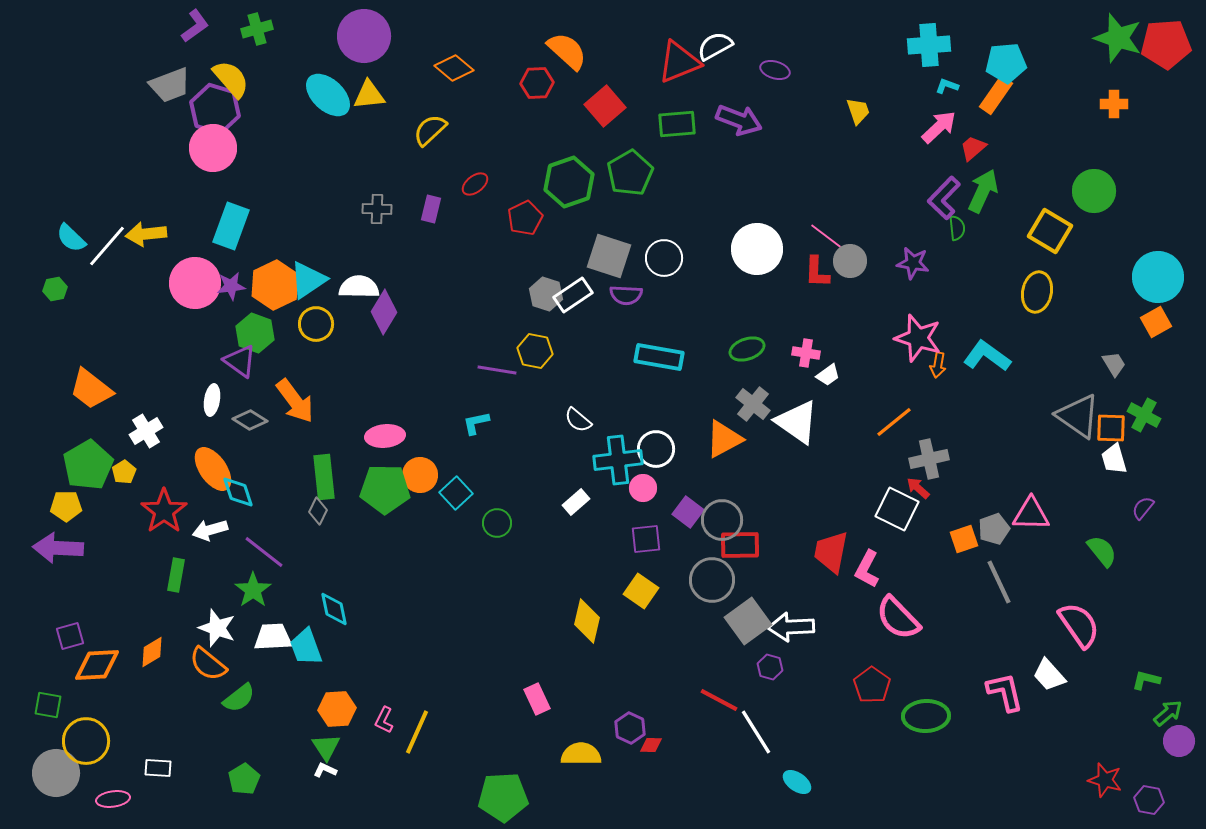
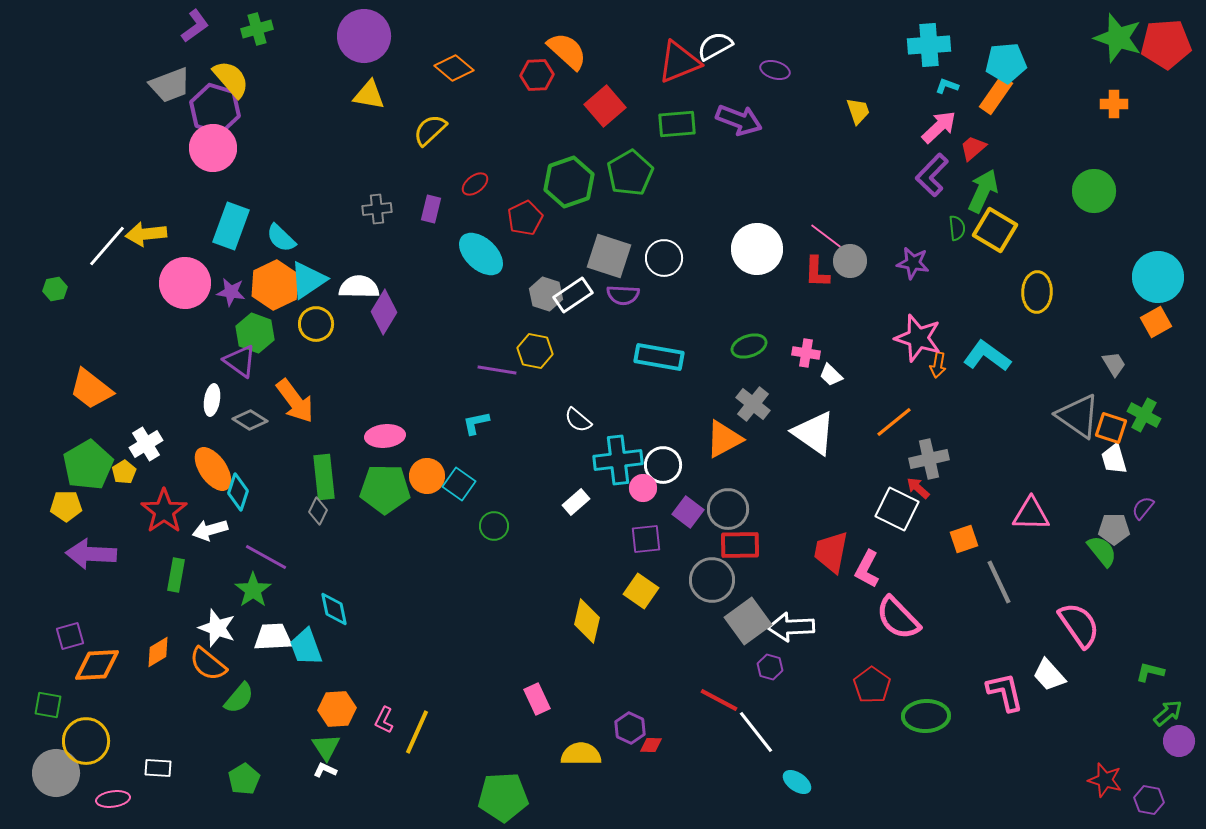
red hexagon at (537, 83): moved 8 px up
cyan ellipse at (328, 95): moved 153 px right, 159 px down
yellow triangle at (369, 95): rotated 16 degrees clockwise
purple L-shape at (944, 198): moved 12 px left, 23 px up
gray cross at (377, 209): rotated 8 degrees counterclockwise
yellow square at (1050, 231): moved 55 px left, 1 px up
cyan semicircle at (71, 238): moved 210 px right
pink circle at (195, 283): moved 10 px left
purple star at (231, 286): moved 6 px down; rotated 16 degrees clockwise
yellow ellipse at (1037, 292): rotated 9 degrees counterclockwise
purple semicircle at (626, 295): moved 3 px left
green ellipse at (747, 349): moved 2 px right, 3 px up
white trapezoid at (828, 375): moved 3 px right; rotated 80 degrees clockwise
white triangle at (797, 422): moved 17 px right, 11 px down
orange square at (1111, 428): rotated 16 degrees clockwise
white cross at (146, 431): moved 13 px down
white circle at (656, 449): moved 7 px right, 16 px down
orange circle at (420, 475): moved 7 px right, 1 px down
cyan diamond at (238, 492): rotated 36 degrees clockwise
cyan square at (456, 493): moved 3 px right, 9 px up; rotated 12 degrees counterclockwise
gray circle at (722, 520): moved 6 px right, 11 px up
green circle at (497, 523): moved 3 px left, 3 px down
gray pentagon at (994, 529): moved 120 px right; rotated 20 degrees clockwise
purple arrow at (58, 548): moved 33 px right, 6 px down
purple line at (264, 552): moved 2 px right, 5 px down; rotated 9 degrees counterclockwise
orange diamond at (152, 652): moved 6 px right
green L-shape at (1146, 680): moved 4 px right, 8 px up
green semicircle at (239, 698): rotated 12 degrees counterclockwise
white line at (756, 732): rotated 6 degrees counterclockwise
